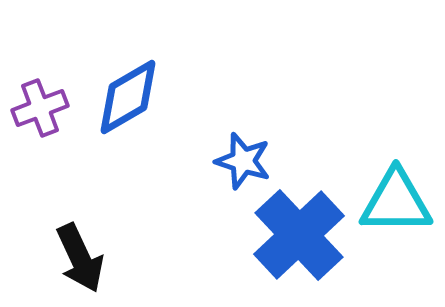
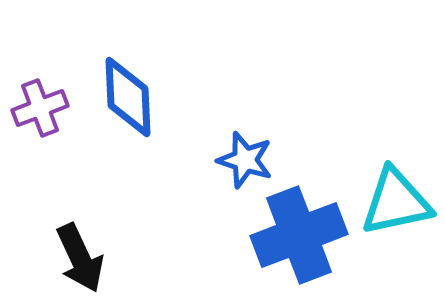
blue diamond: rotated 62 degrees counterclockwise
blue star: moved 2 px right, 1 px up
cyan triangle: rotated 12 degrees counterclockwise
blue cross: rotated 22 degrees clockwise
